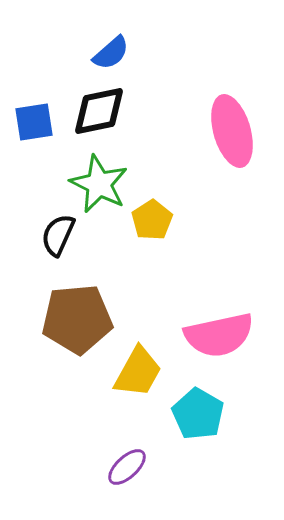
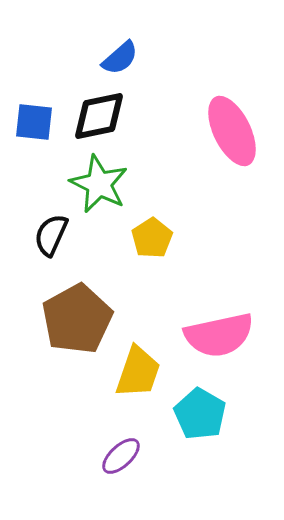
blue semicircle: moved 9 px right, 5 px down
black diamond: moved 5 px down
blue square: rotated 15 degrees clockwise
pink ellipse: rotated 10 degrees counterclockwise
yellow pentagon: moved 18 px down
black semicircle: moved 7 px left
brown pentagon: rotated 24 degrees counterclockwise
yellow trapezoid: rotated 10 degrees counterclockwise
cyan pentagon: moved 2 px right
purple ellipse: moved 6 px left, 11 px up
